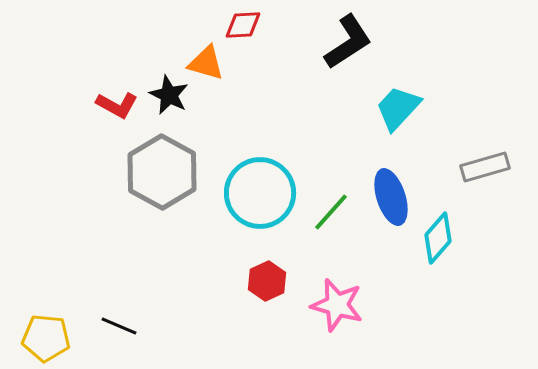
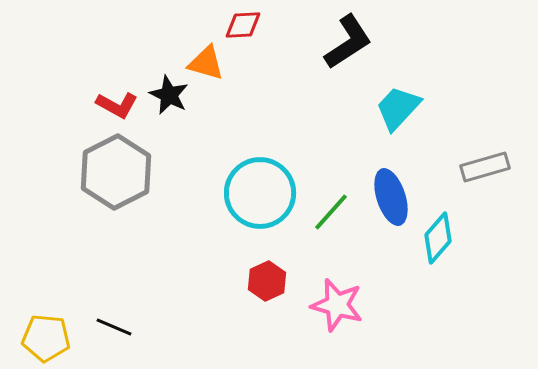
gray hexagon: moved 46 px left; rotated 4 degrees clockwise
black line: moved 5 px left, 1 px down
